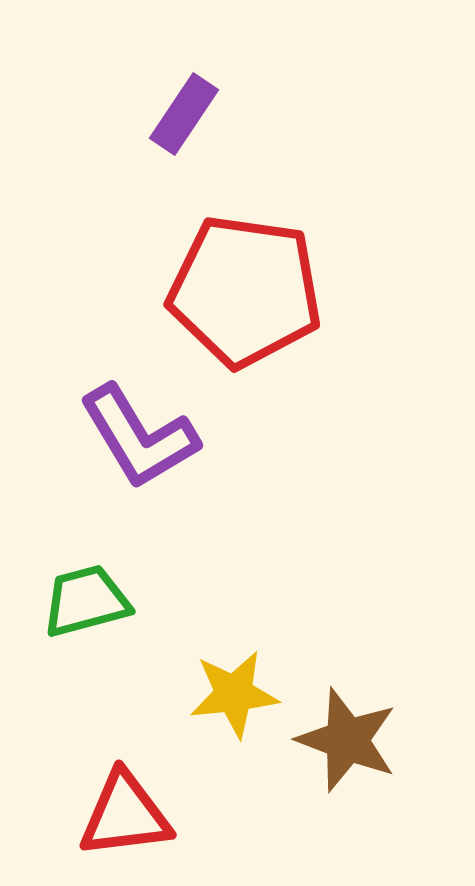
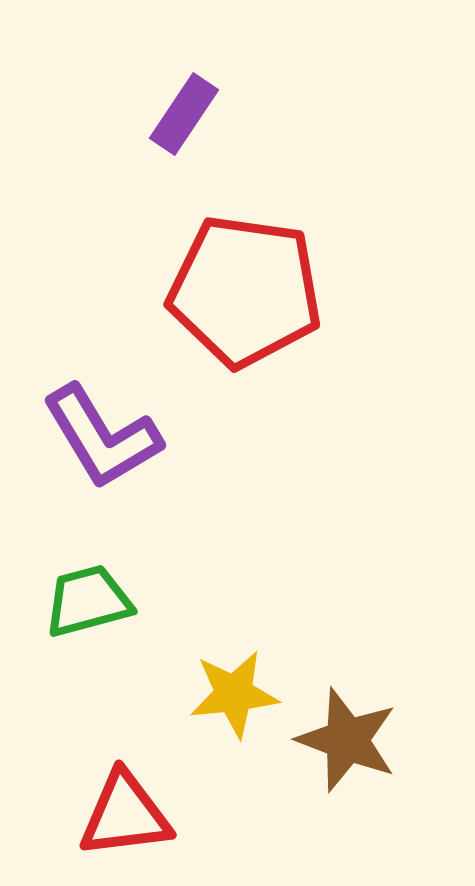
purple L-shape: moved 37 px left
green trapezoid: moved 2 px right
